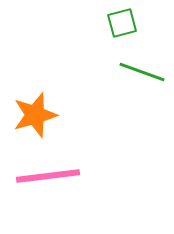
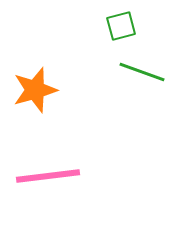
green square: moved 1 px left, 3 px down
orange star: moved 25 px up
